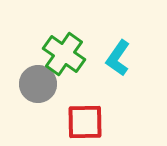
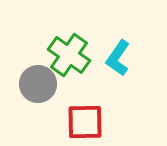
green cross: moved 5 px right, 1 px down
